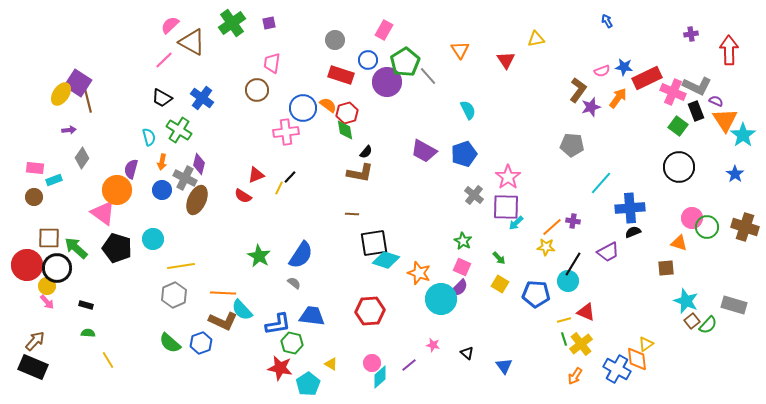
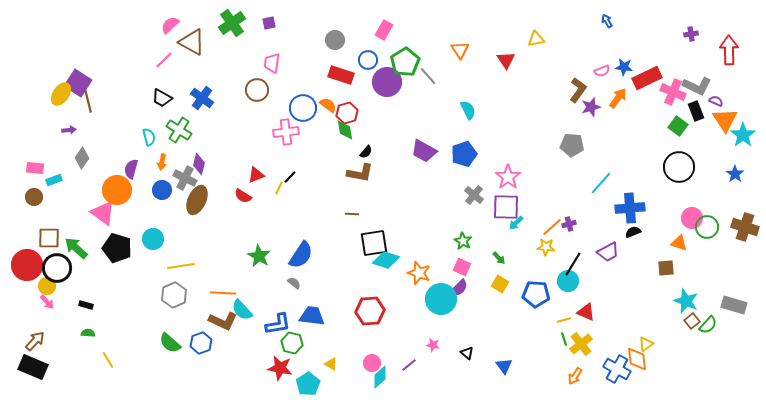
purple cross at (573, 221): moved 4 px left, 3 px down; rotated 24 degrees counterclockwise
